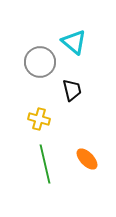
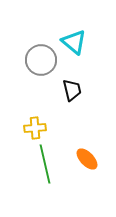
gray circle: moved 1 px right, 2 px up
yellow cross: moved 4 px left, 9 px down; rotated 20 degrees counterclockwise
